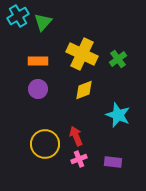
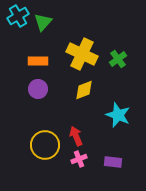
yellow circle: moved 1 px down
